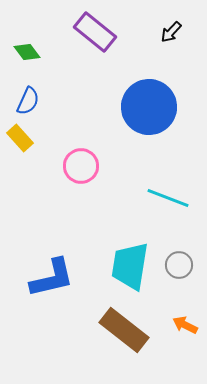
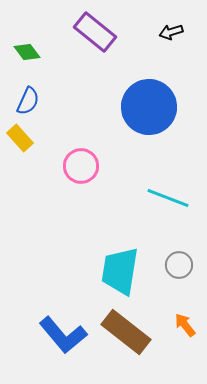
black arrow: rotated 30 degrees clockwise
cyan trapezoid: moved 10 px left, 5 px down
blue L-shape: moved 11 px right, 57 px down; rotated 63 degrees clockwise
orange arrow: rotated 25 degrees clockwise
brown rectangle: moved 2 px right, 2 px down
